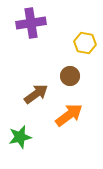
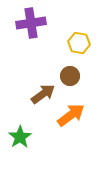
yellow hexagon: moved 6 px left
brown arrow: moved 7 px right
orange arrow: moved 2 px right
green star: rotated 20 degrees counterclockwise
